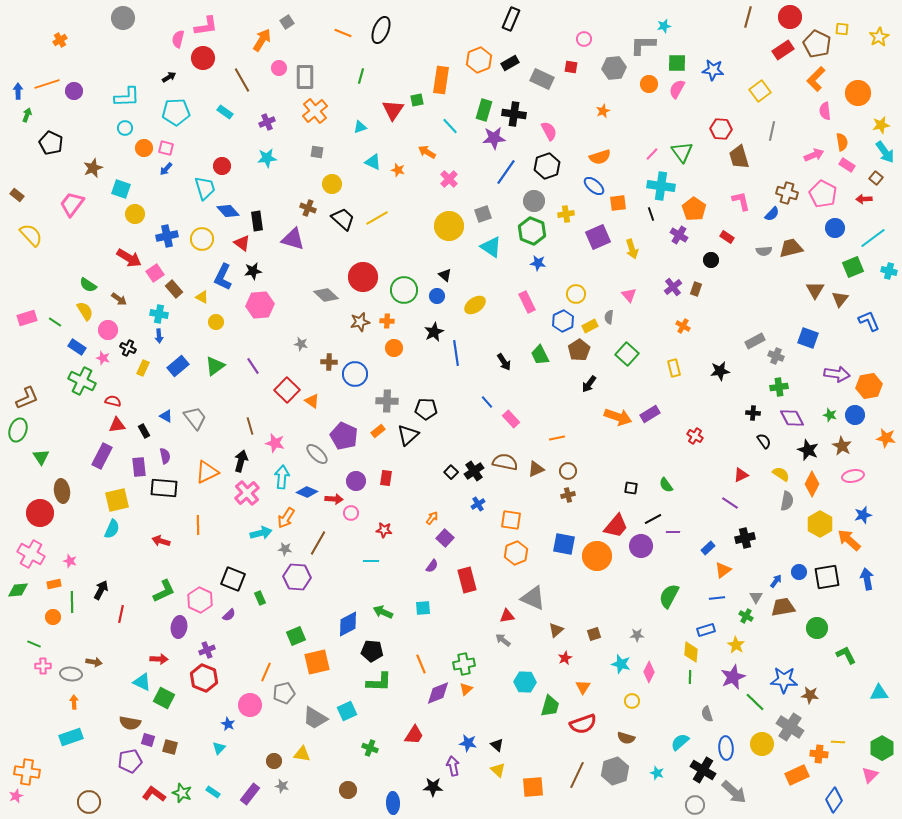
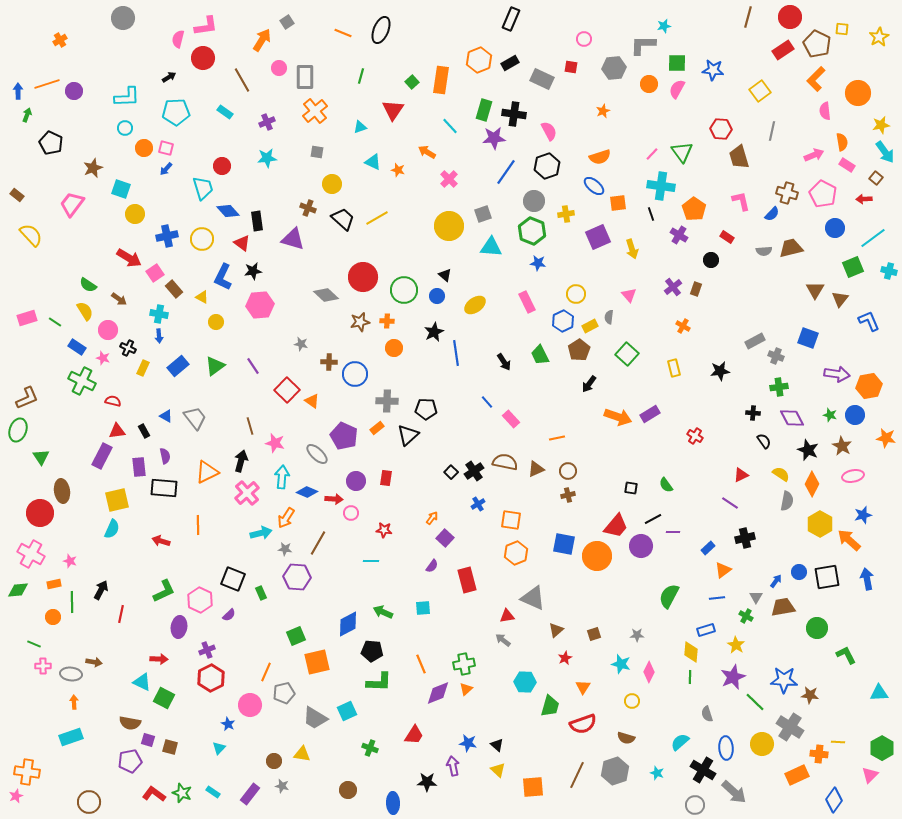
green square at (417, 100): moved 5 px left, 18 px up; rotated 32 degrees counterclockwise
cyan trapezoid at (205, 188): moved 2 px left
cyan triangle at (491, 247): rotated 30 degrees counterclockwise
red triangle at (117, 425): moved 6 px down
orange rectangle at (378, 431): moved 1 px left, 3 px up
green rectangle at (260, 598): moved 1 px right, 5 px up
red hexagon at (204, 678): moved 7 px right; rotated 12 degrees clockwise
black star at (433, 787): moved 6 px left, 5 px up
